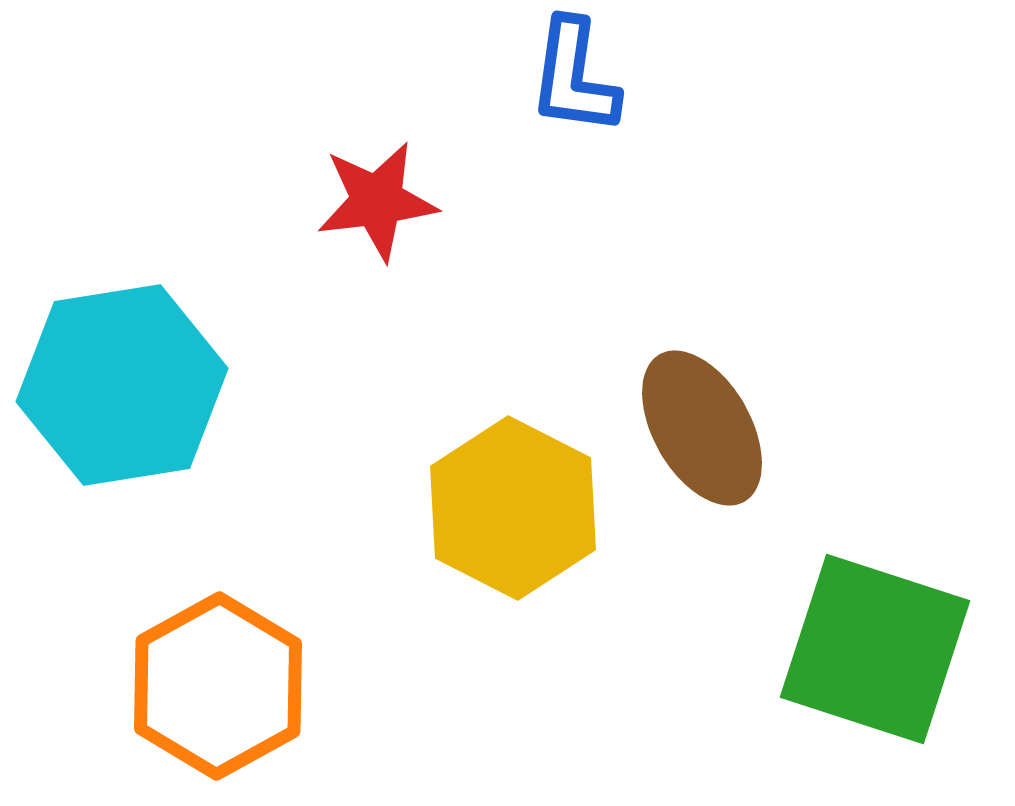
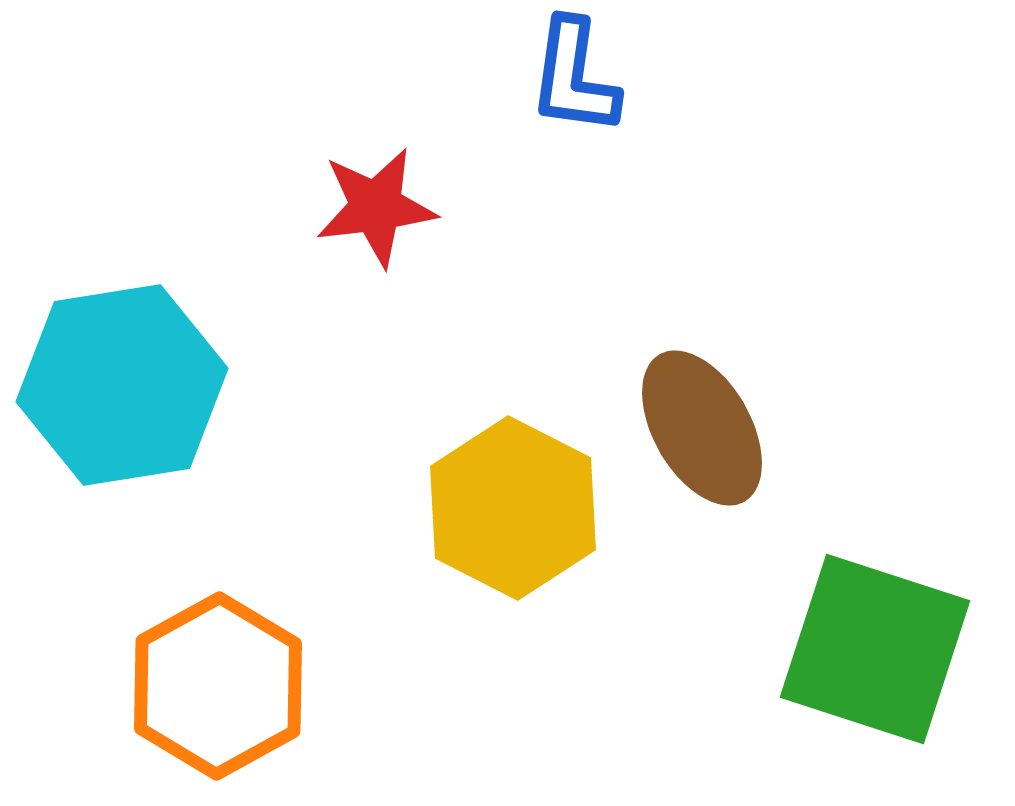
red star: moved 1 px left, 6 px down
